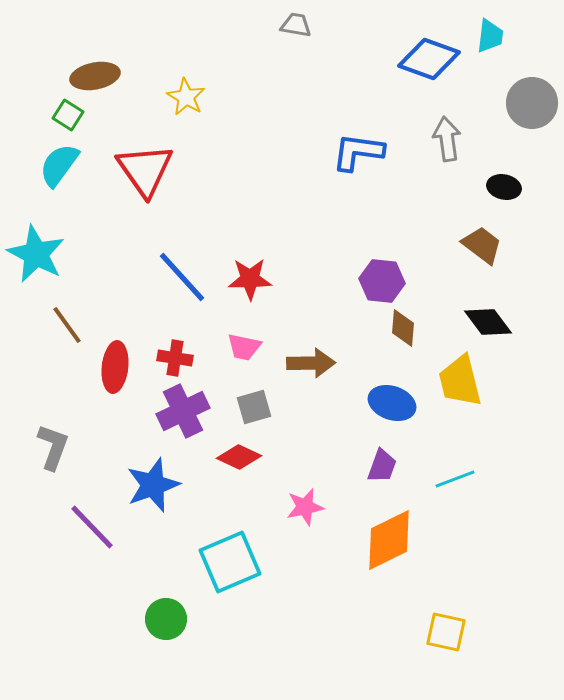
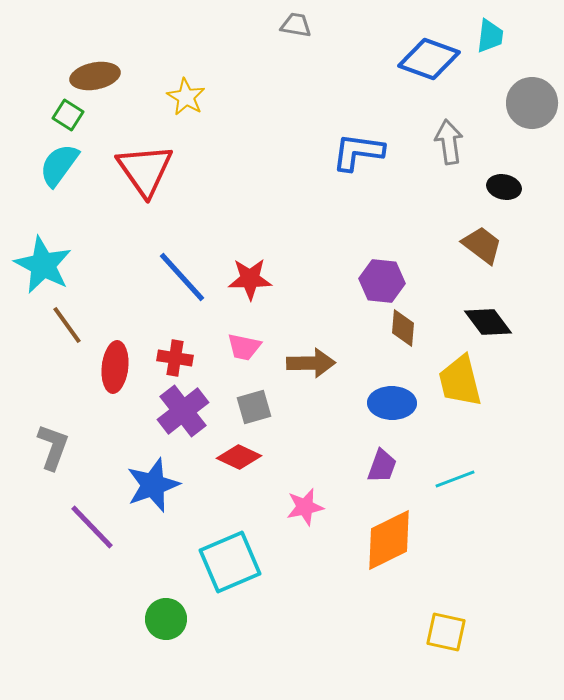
gray arrow: moved 2 px right, 3 px down
cyan star: moved 7 px right, 11 px down
blue ellipse: rotated 18 degrees counterclockwise
purple cross: rotated 12 degrees counterclockwise
